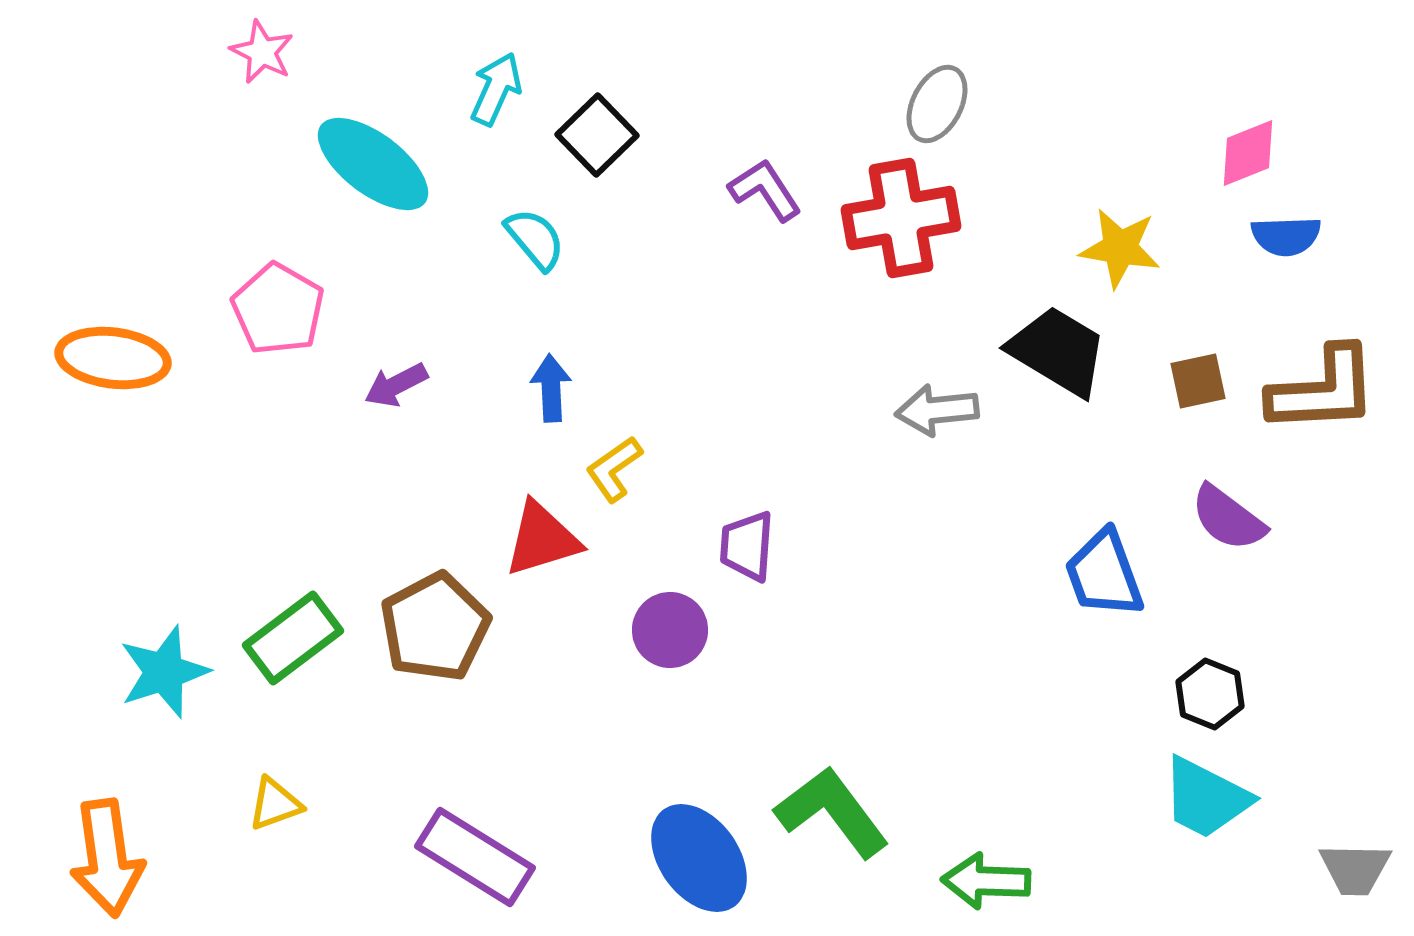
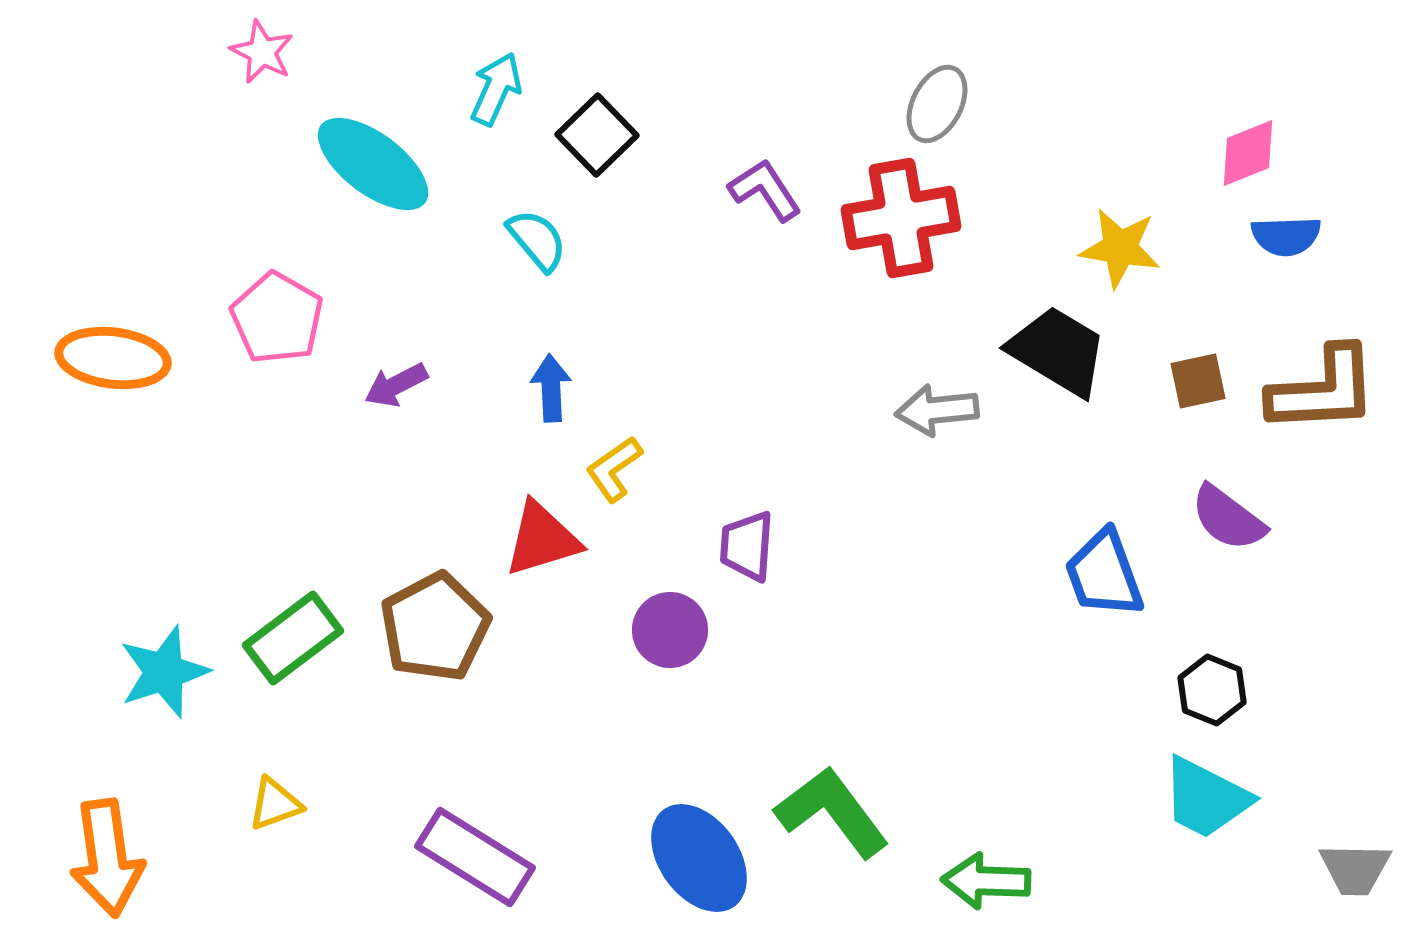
cyan semicircle: moved 2 px right, 1 px down
pink pentagon: moved 1 px left, 9 px down
black hexagon: moved 2 px right, 4 px up
